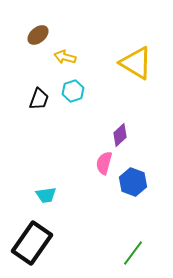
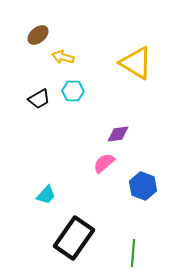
yellow arrow: moved 2 px left
cyan hexagon: rotated 20 degrees clockwise
black trapezoid: rotated 40 degrees clockwise
purple diamond: moved 2 px left, 1 px up; rotated 35 degrees clockwise
pink semicircle: rotated 35 degrees clockwise
blue hexagon: moved 10 px right, 4 px down
cyan trapezoid: rotated 40 degrees counterclockwise
black rectangle: moved 42 px right, 5 px up
green line: rotated 32 degrees counterclockwise
